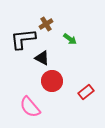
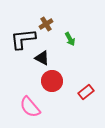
green arrow: rotated 24 degrees clockwise
